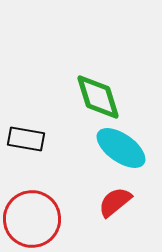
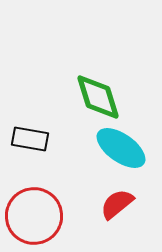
black rectangle: moved 4 px right
red semicircle: moved 2 px right, 2 px down
red circle: moved 2 px right, 3 px up
